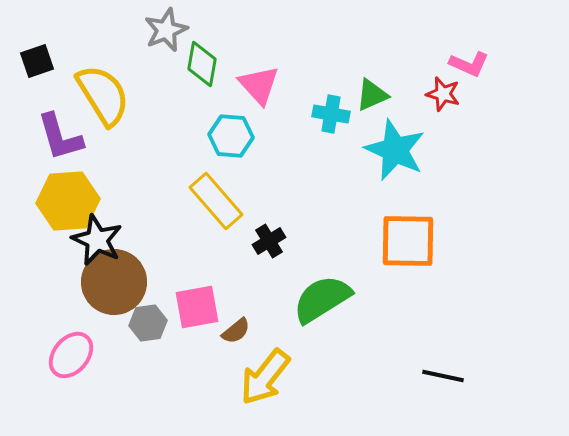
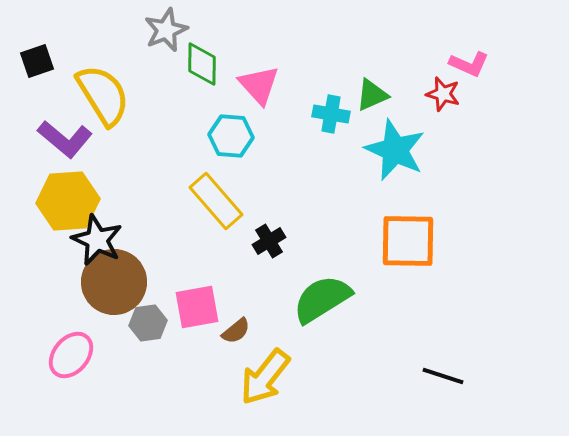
green diamond: rotated 9 degrees counterclockwise
purple L-shape: moved 5 px right, 2 px down; rotated 34 degrees counterclockwise
black line: rotated 6 degrees clockwise
